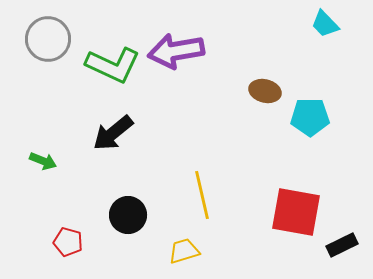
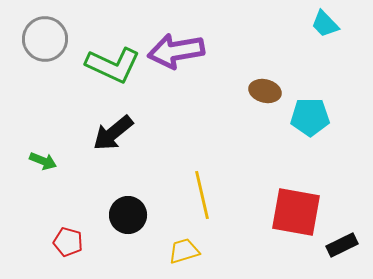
gray circle: moved 3 px left
